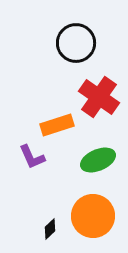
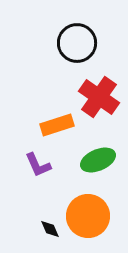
black circle: moved 1 px right
purple L-shape: moved 6 px right, 8 px down
orange circle: moved 5 px left
black diamond: rotated 70 degrees counterclockwise
